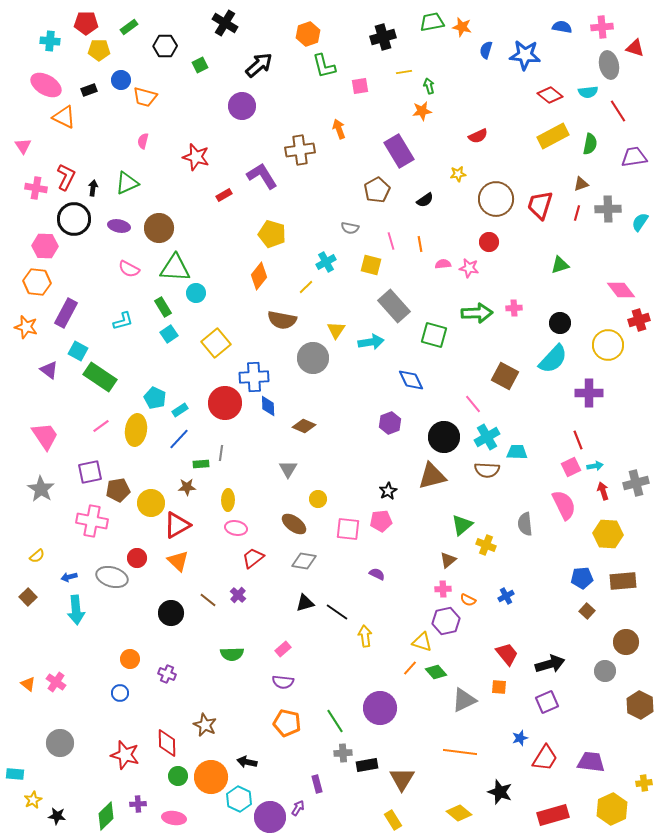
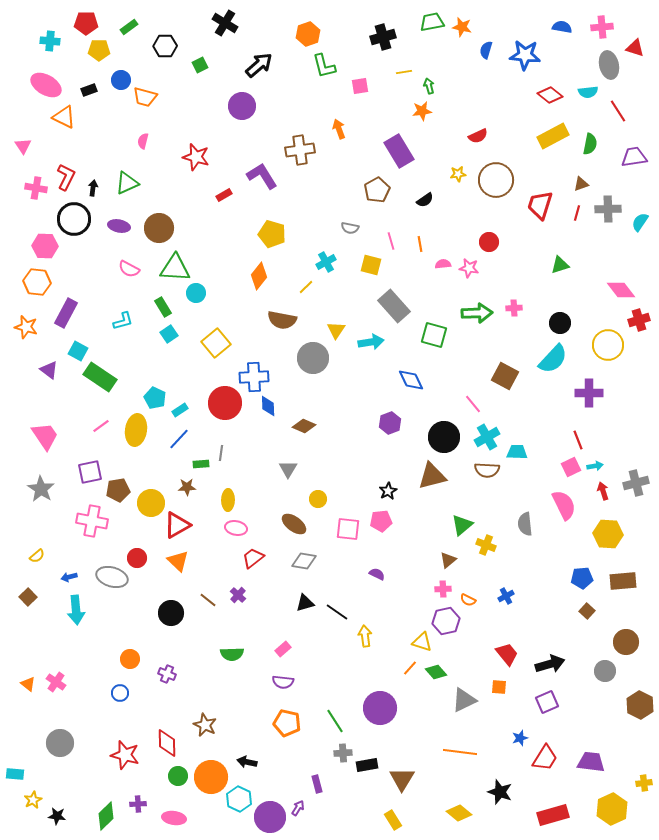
brown circle at (496, 199): moved 19 px up
